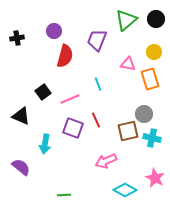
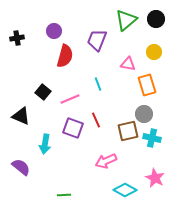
orange rectangle: moved 3 px left, 6 px down
black square: rotated 14 degrees counterclockwise
